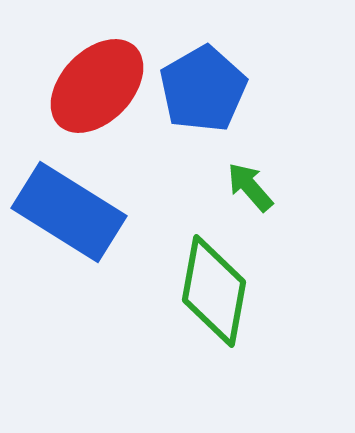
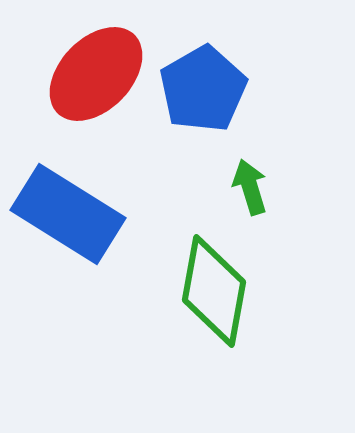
red ellipse: moved 1 px left, 12 px up
green arrow: rotated 24 degrees clockwise
blue rectangle: moved 1 px left, 2 px down
